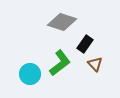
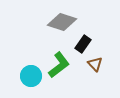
black rectangle: moved 2 px left
green L-shape: moved 1 px left, 2 px down
cyan circle: moved 1 px right, 2 px down
